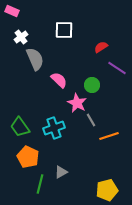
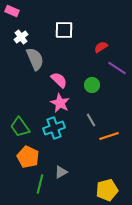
pink star: moved 17 px left
